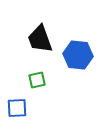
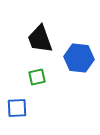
blue hexagon: moved 1 px right, 3 px down
green square: moved 3 px up
